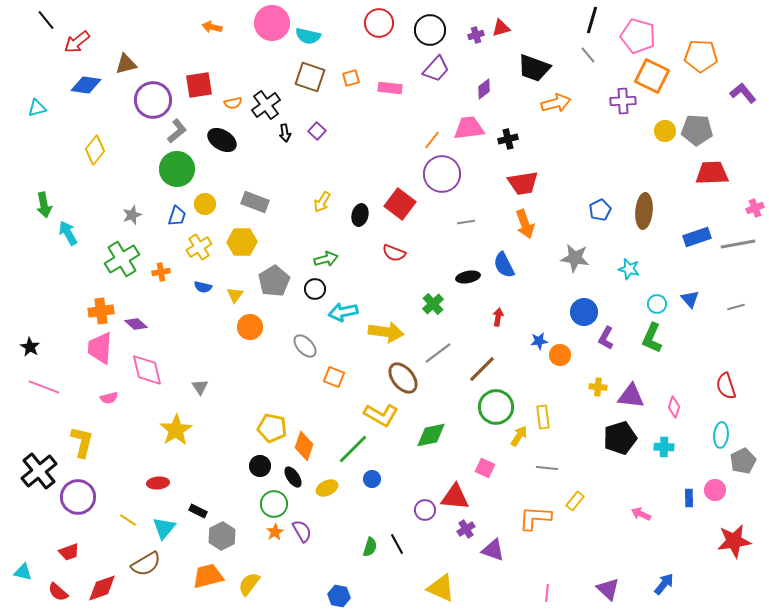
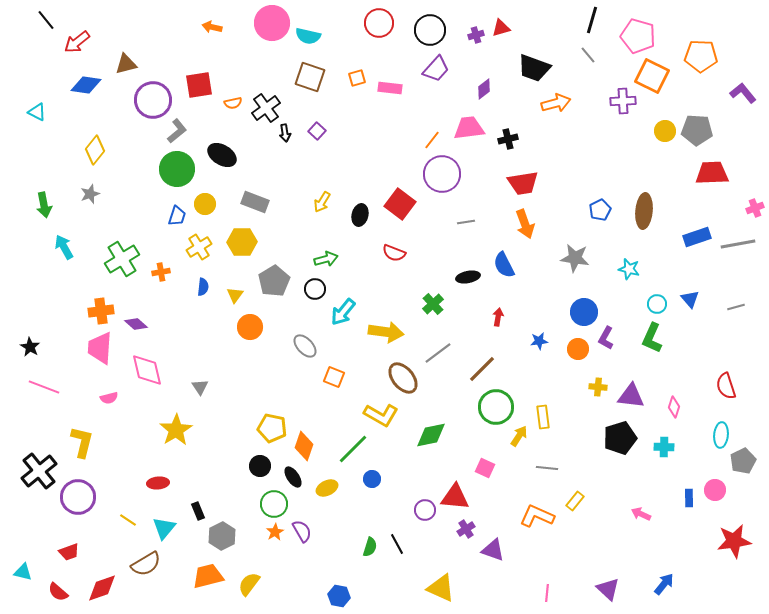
orange square at (351, 78): moved 6 px right
black cross at (266, 105): moved 3 px down
cyan triangle at (37, 108): moved 4 px down; rotated 42 degrees clockwise
black ellipse at (222, 140): moved 15 px down
gray star at (132, 215): moved 42 px left, 21 px up
cyan arrow at (68, 233): moved 4 px left, 14 px down
blue semicircle at (203, 287): rotated 96 degrees counterclockwise
cyan arrow at (343, 312): rotated 40 degrees counterclockwise
orange circle at (560, 355): moved 18 px right, 6 px up
black rectangle at (198, 511): rotated 42 degrees clockwise
orange L-shape at (535, 518): moved 2 px right, 2 px up; rotated 20 degrees clockwise
